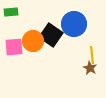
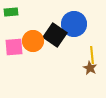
black square: moved 4 px right
